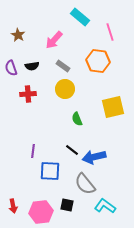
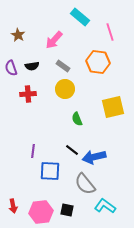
orange hexagon: moved 1 px down
black square: moved 5 px down
